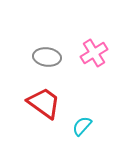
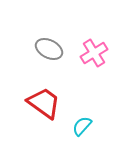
gray ellipse: moved 2 px right, 8 px up; rotated 20 degrees clockwise
